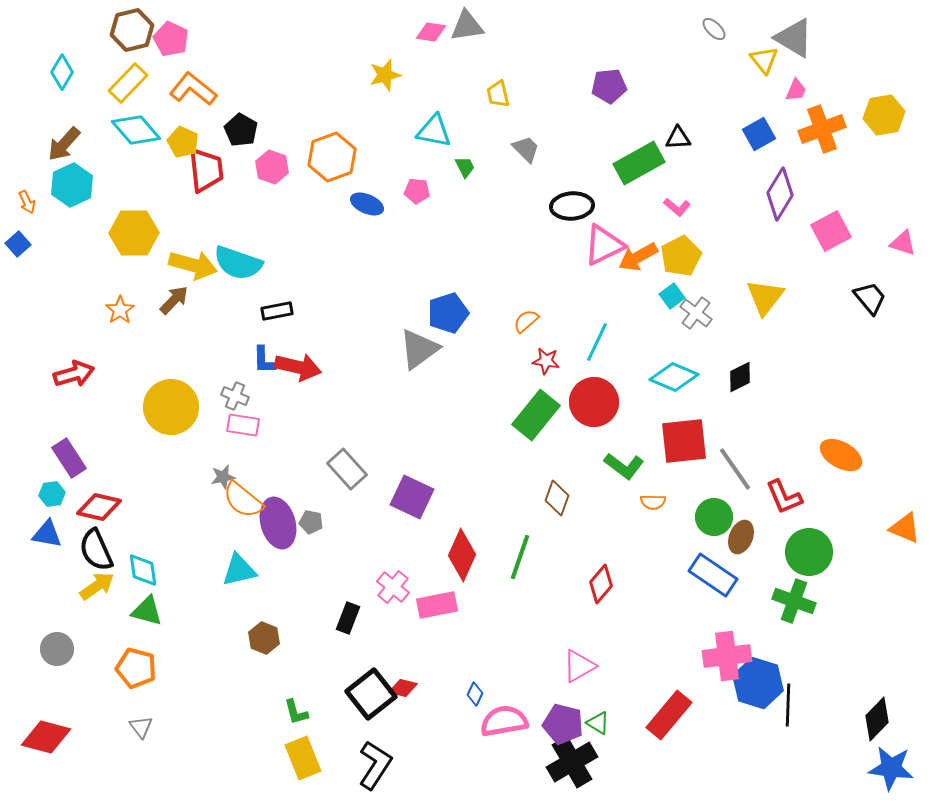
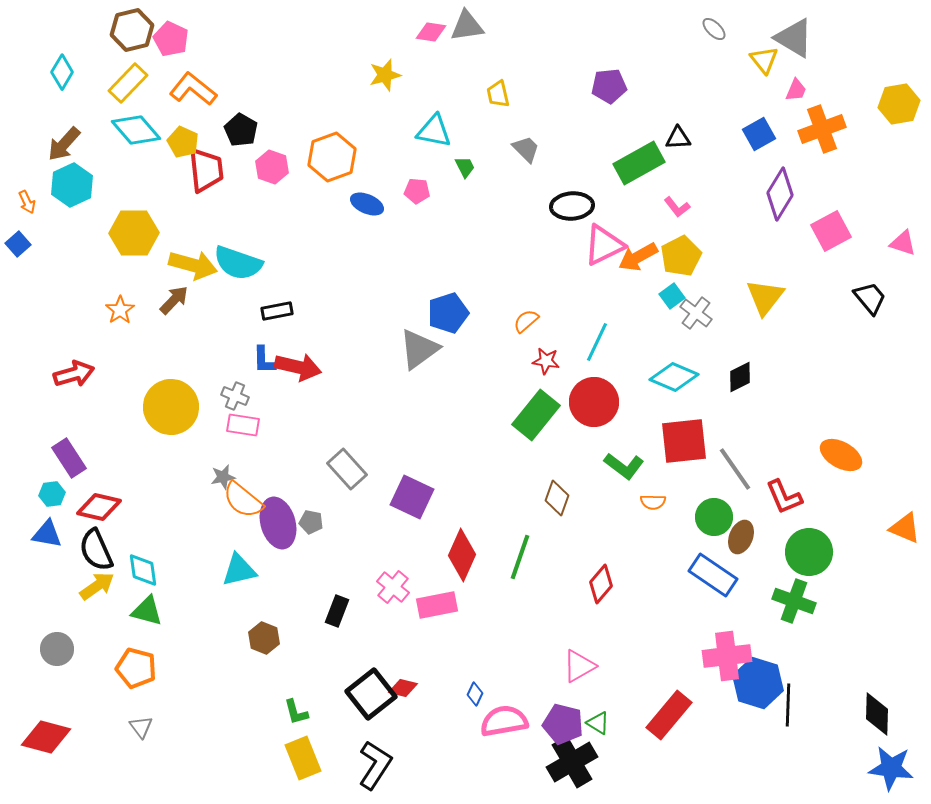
yellow hexagon at (884, 115): moved 15 px right, 11 px up
pink L-shape at (677, 207): rotated 12 degrees clockwise
black rectangle at (348, 618): moved 11 px left, 7 px up
black diamond at (877, 719): moved 5 px up; rotated 42 degrees counterclockwise
